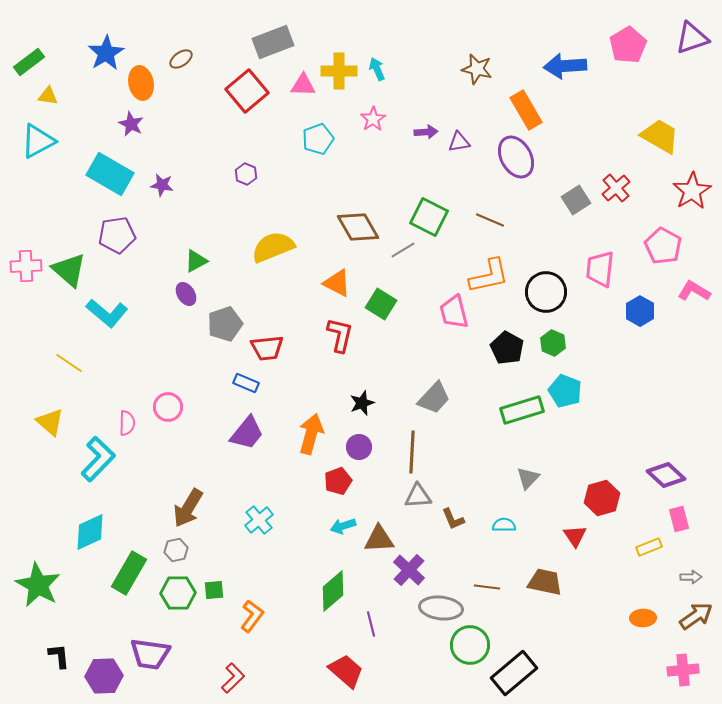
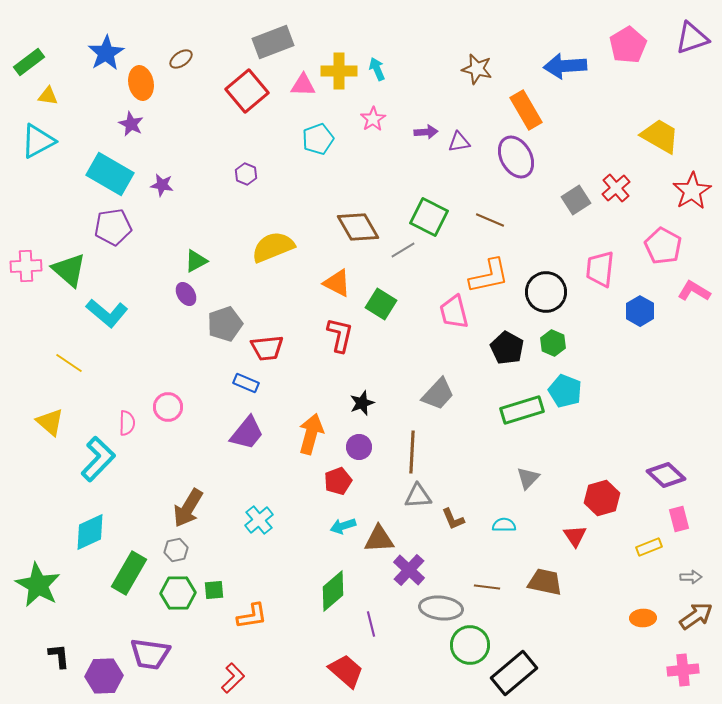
purple pentagon at (117, 235): moved 4 px left, 8 px up
gray trapezoid at (434, 398): moved 4 px right, 4 px up
orange L-shape at (252, 616): rotated 44 degrees clockwise
